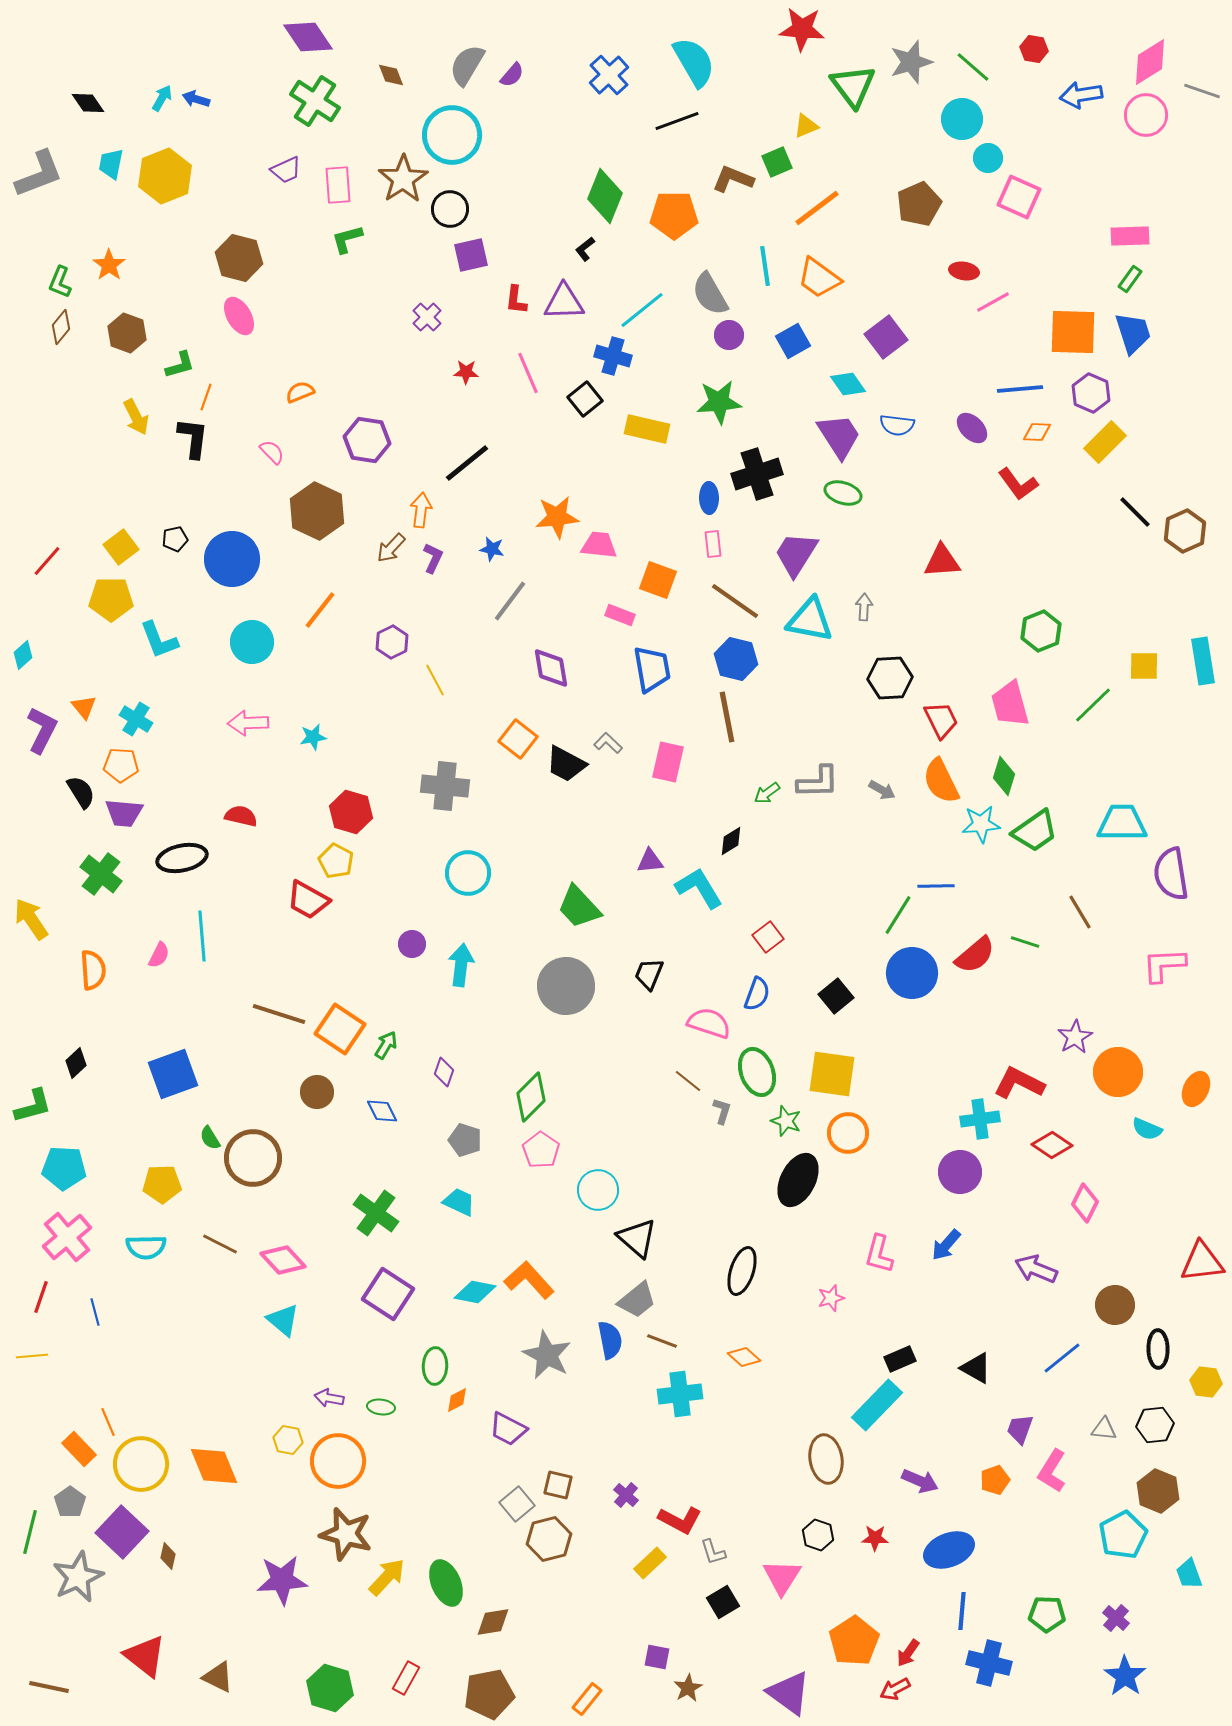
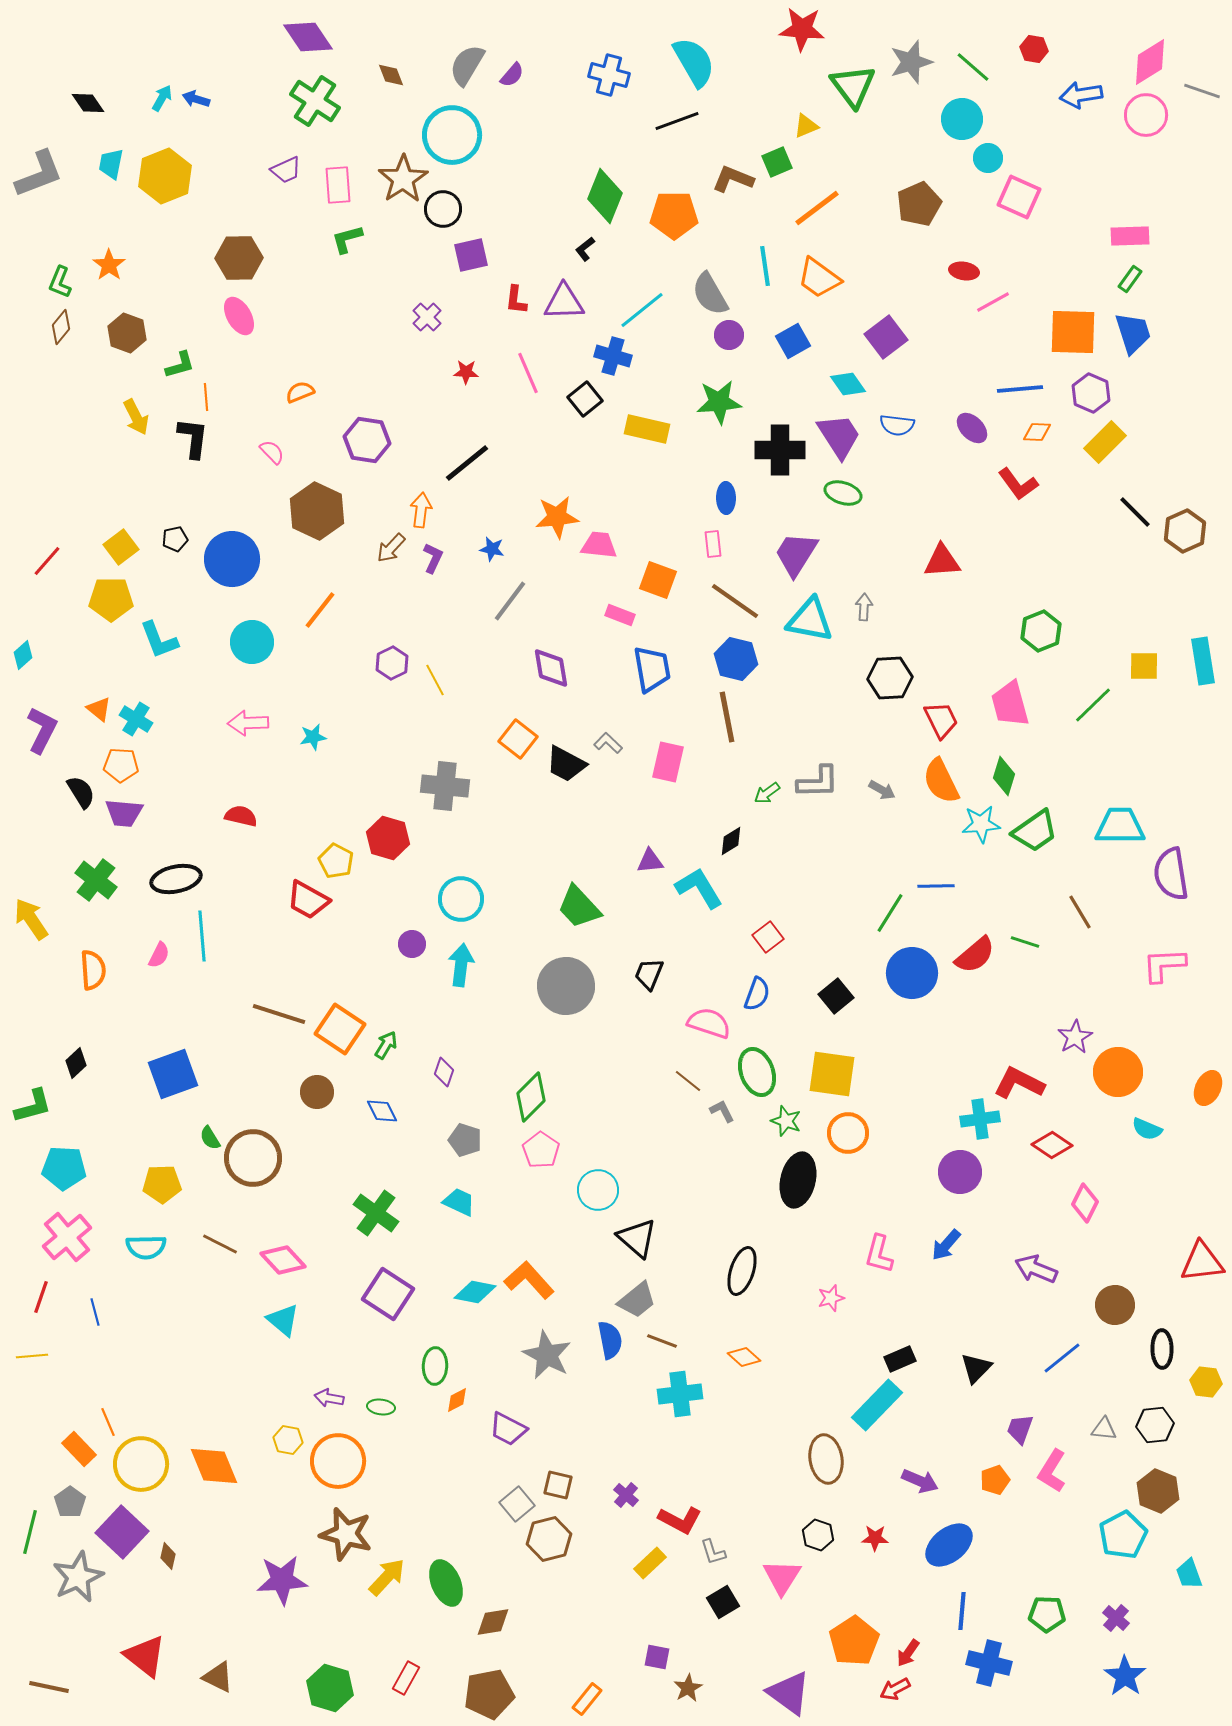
blue cross at (609, 75): rotated 33 degrees counterclockwise
black circle at (450, 209): moved 7 px left
brown hexagon at (239, 258): rotated 15 degrees counterclockwise
orange line at (206, 397): rotated 24 degrees counterclockwise
black cross at (757, 474): moved 23 px right, 24 px up; rotated 18 degrees clockwise
blue ellipse at (709, 498): moved 17 px right
purple hexagon at (392, 642): moved 21 px down
orange triangle at (84, 707): moved 15 px right, 2 px down; rotated 12 degrees counterclockwise
red hexagon at (351, 812): moved 37 px right, 26 px down
cyan trapezoid at (1122, 823): moved 2 px left, 3 px down
black ellipse at (182, 858): moved 6 px left, 21 px down
cyan circle at (468, 873): moved 7 px left, 26 px down
green cross at (101, 874): moved 5 px left, 6 px down
green line at (898, 915): moved 8 px left, 2 px up
orange ellipse at (1196, 1089): moved 12 px right, 1 px up
gray L-shape at (722, 1111): rotated 44 degrees counterclockwise
black ellipse at (798, 1180): rotated 14 degrees counterclockwise
black ellipse at (1158, 1349): moved 4 px right
black triangle at (976, 1368): rotated 44 degrees clockwise
blue ellipse at (949, 1550): moved 5 px up; rotated 18 degrees counterclockwise
